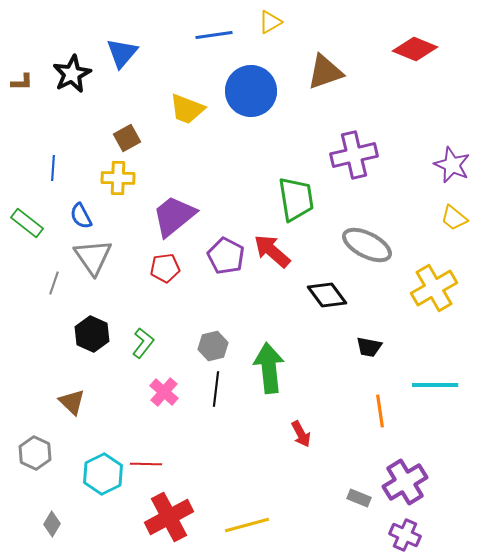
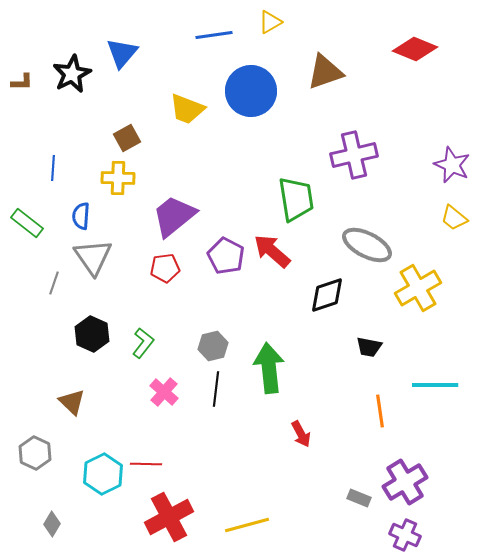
blue semicircle at (81, 216): rotated 32 degrees clockwise
yellow cross at (434, 288): moved 16 px left
black diamond at (327, 295): rotated 72 degrees counterclockwise
